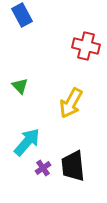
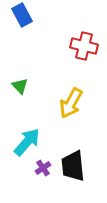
red cross: moved 2 px left
